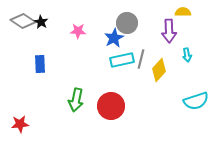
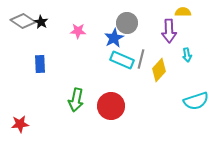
cyan rectangle: rotated 35 degrees clockwise
